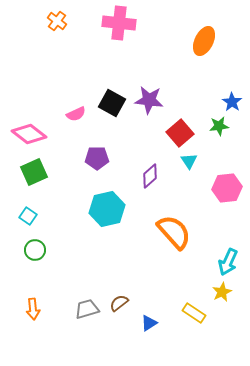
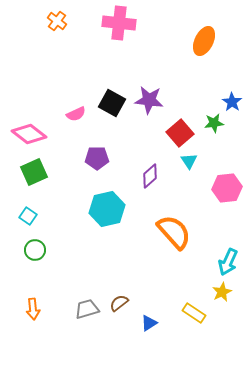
green star: moved 5 px left, 3 px up
